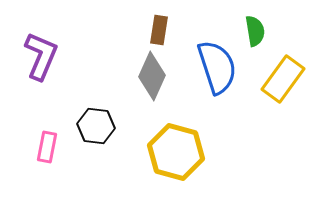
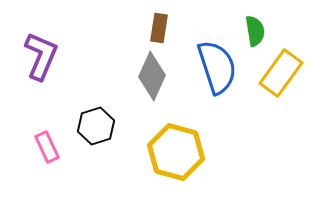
brown rectangle: moved 2 px up
yellow rectangle: moved 2 px left, 6 px up
black hexagon: rotated 24 degrees counterclockwise
pink rectangle: rotated 36 degrees counterclockwise
